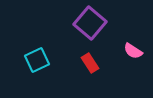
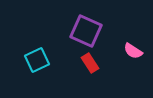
purple square: moved 4 px left, 8 px down; rotated 16 degrees counterclockwise
